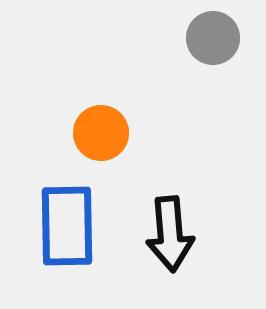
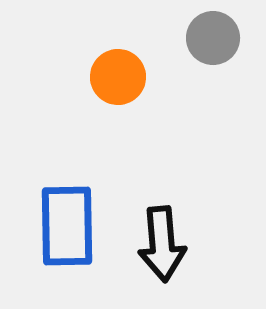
orange circle: moved 17 px right, 56 px up
black arrow: moved 8 px left, 10 px down
